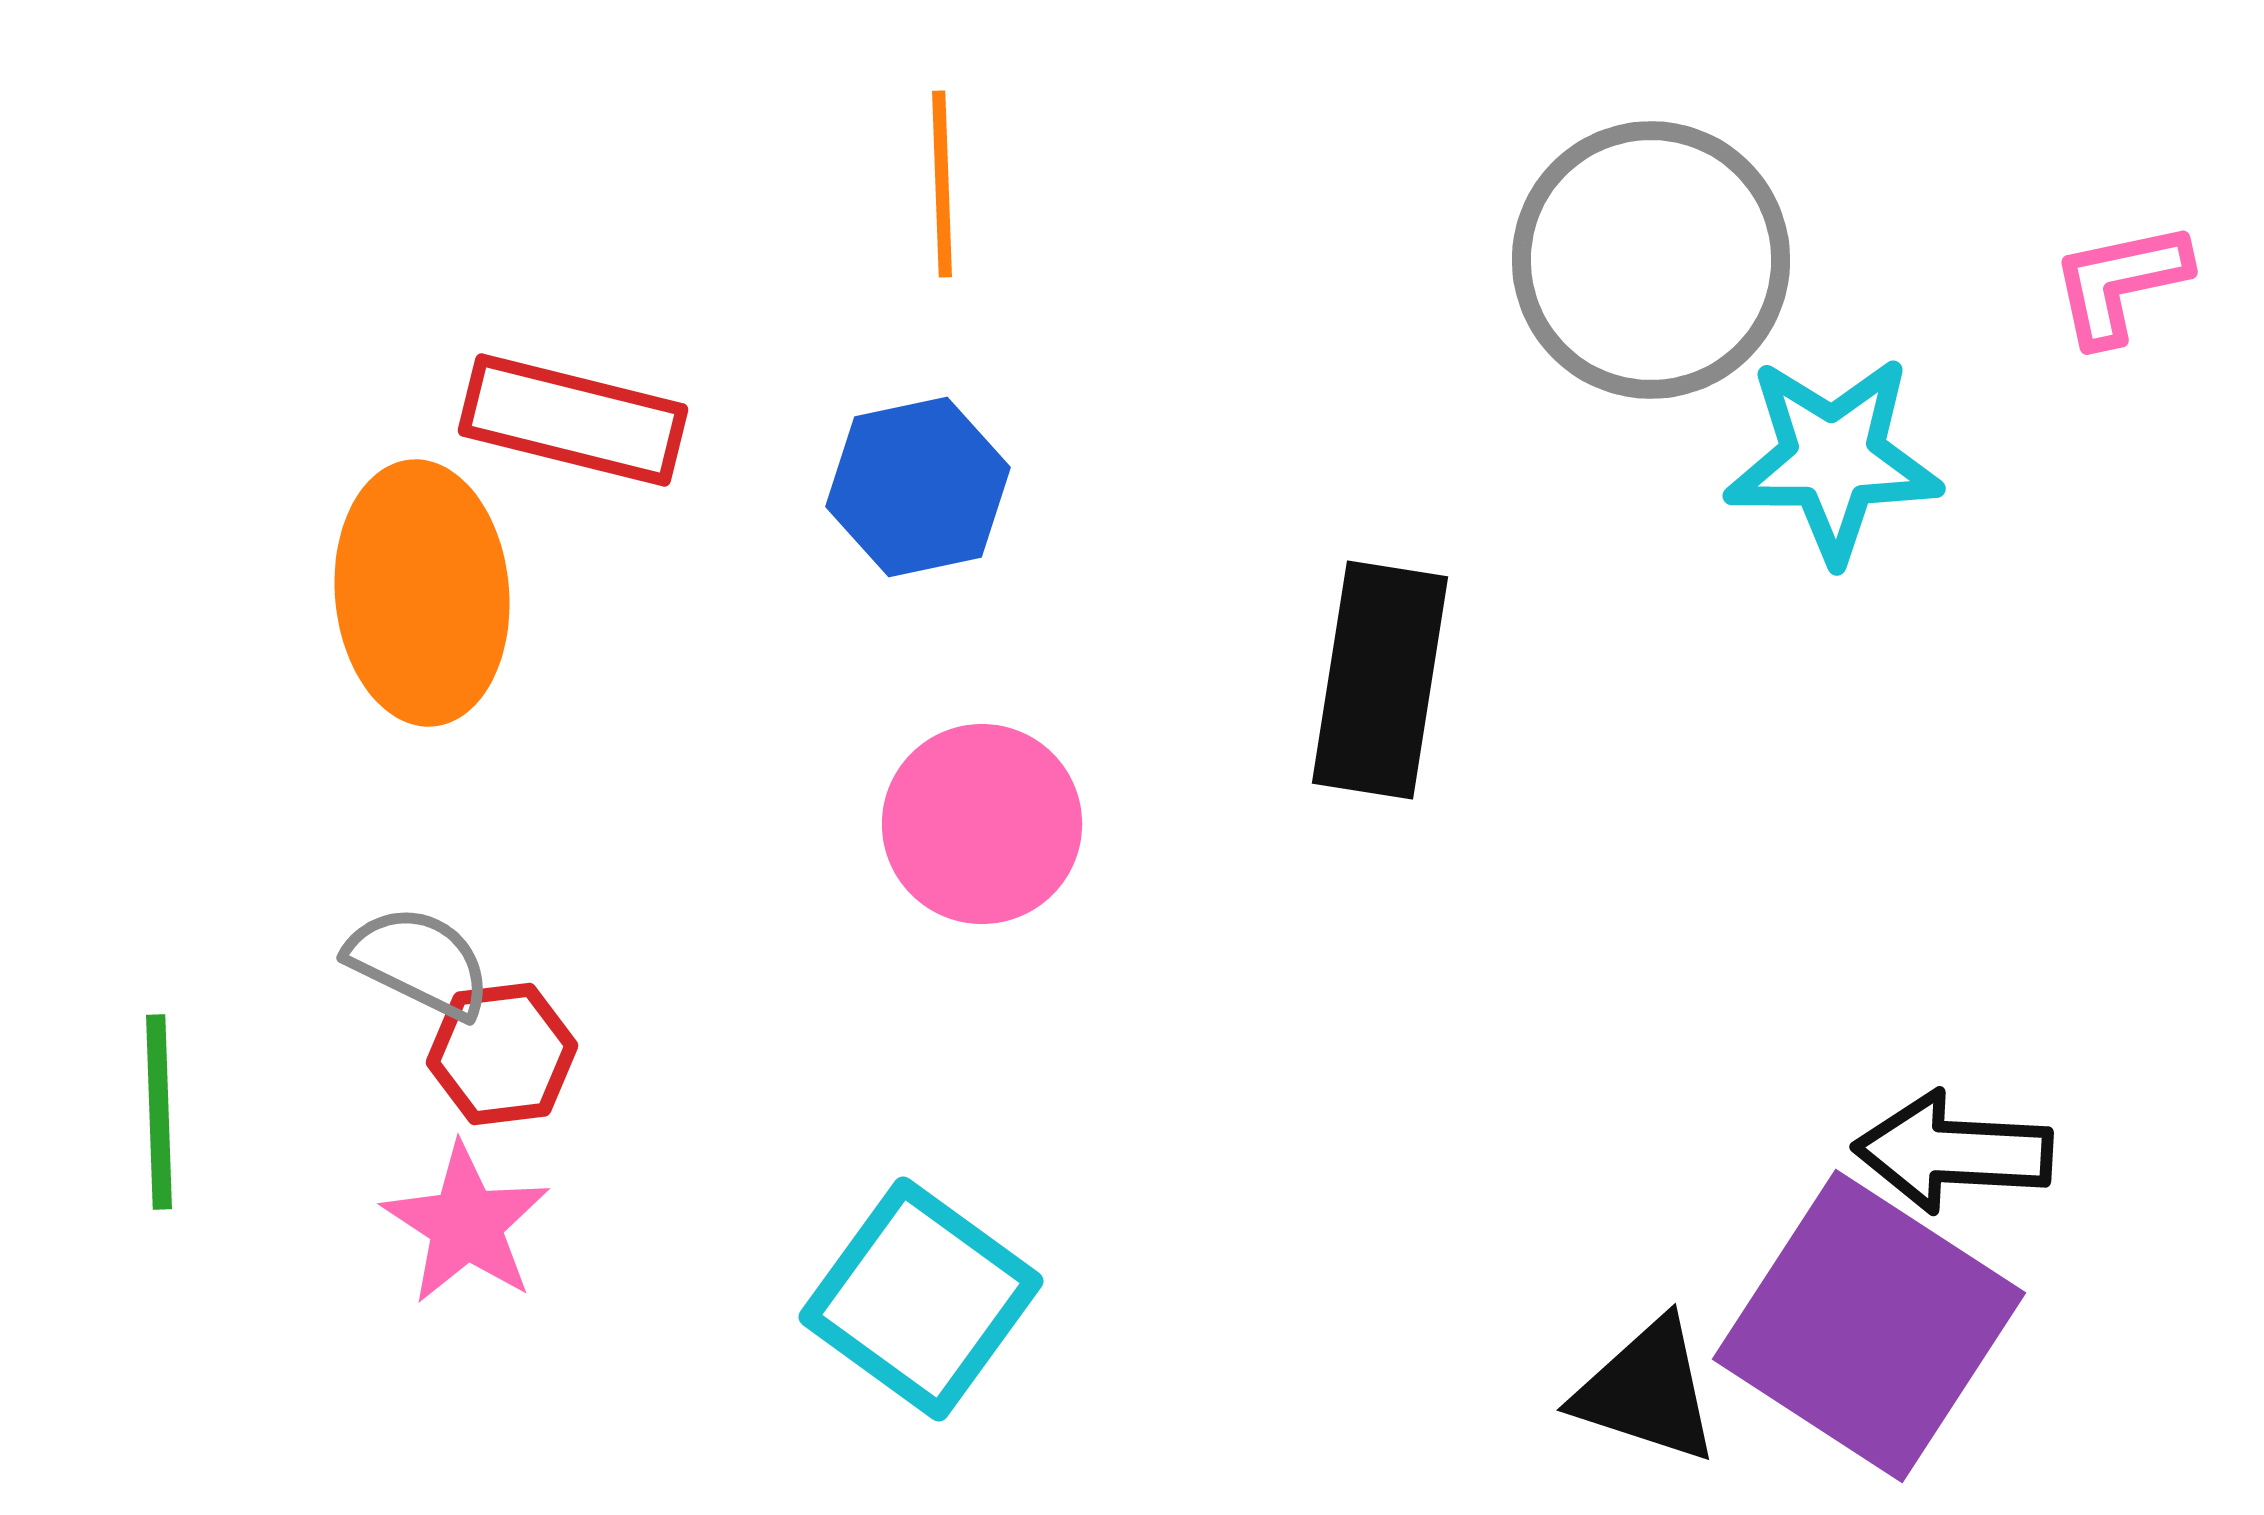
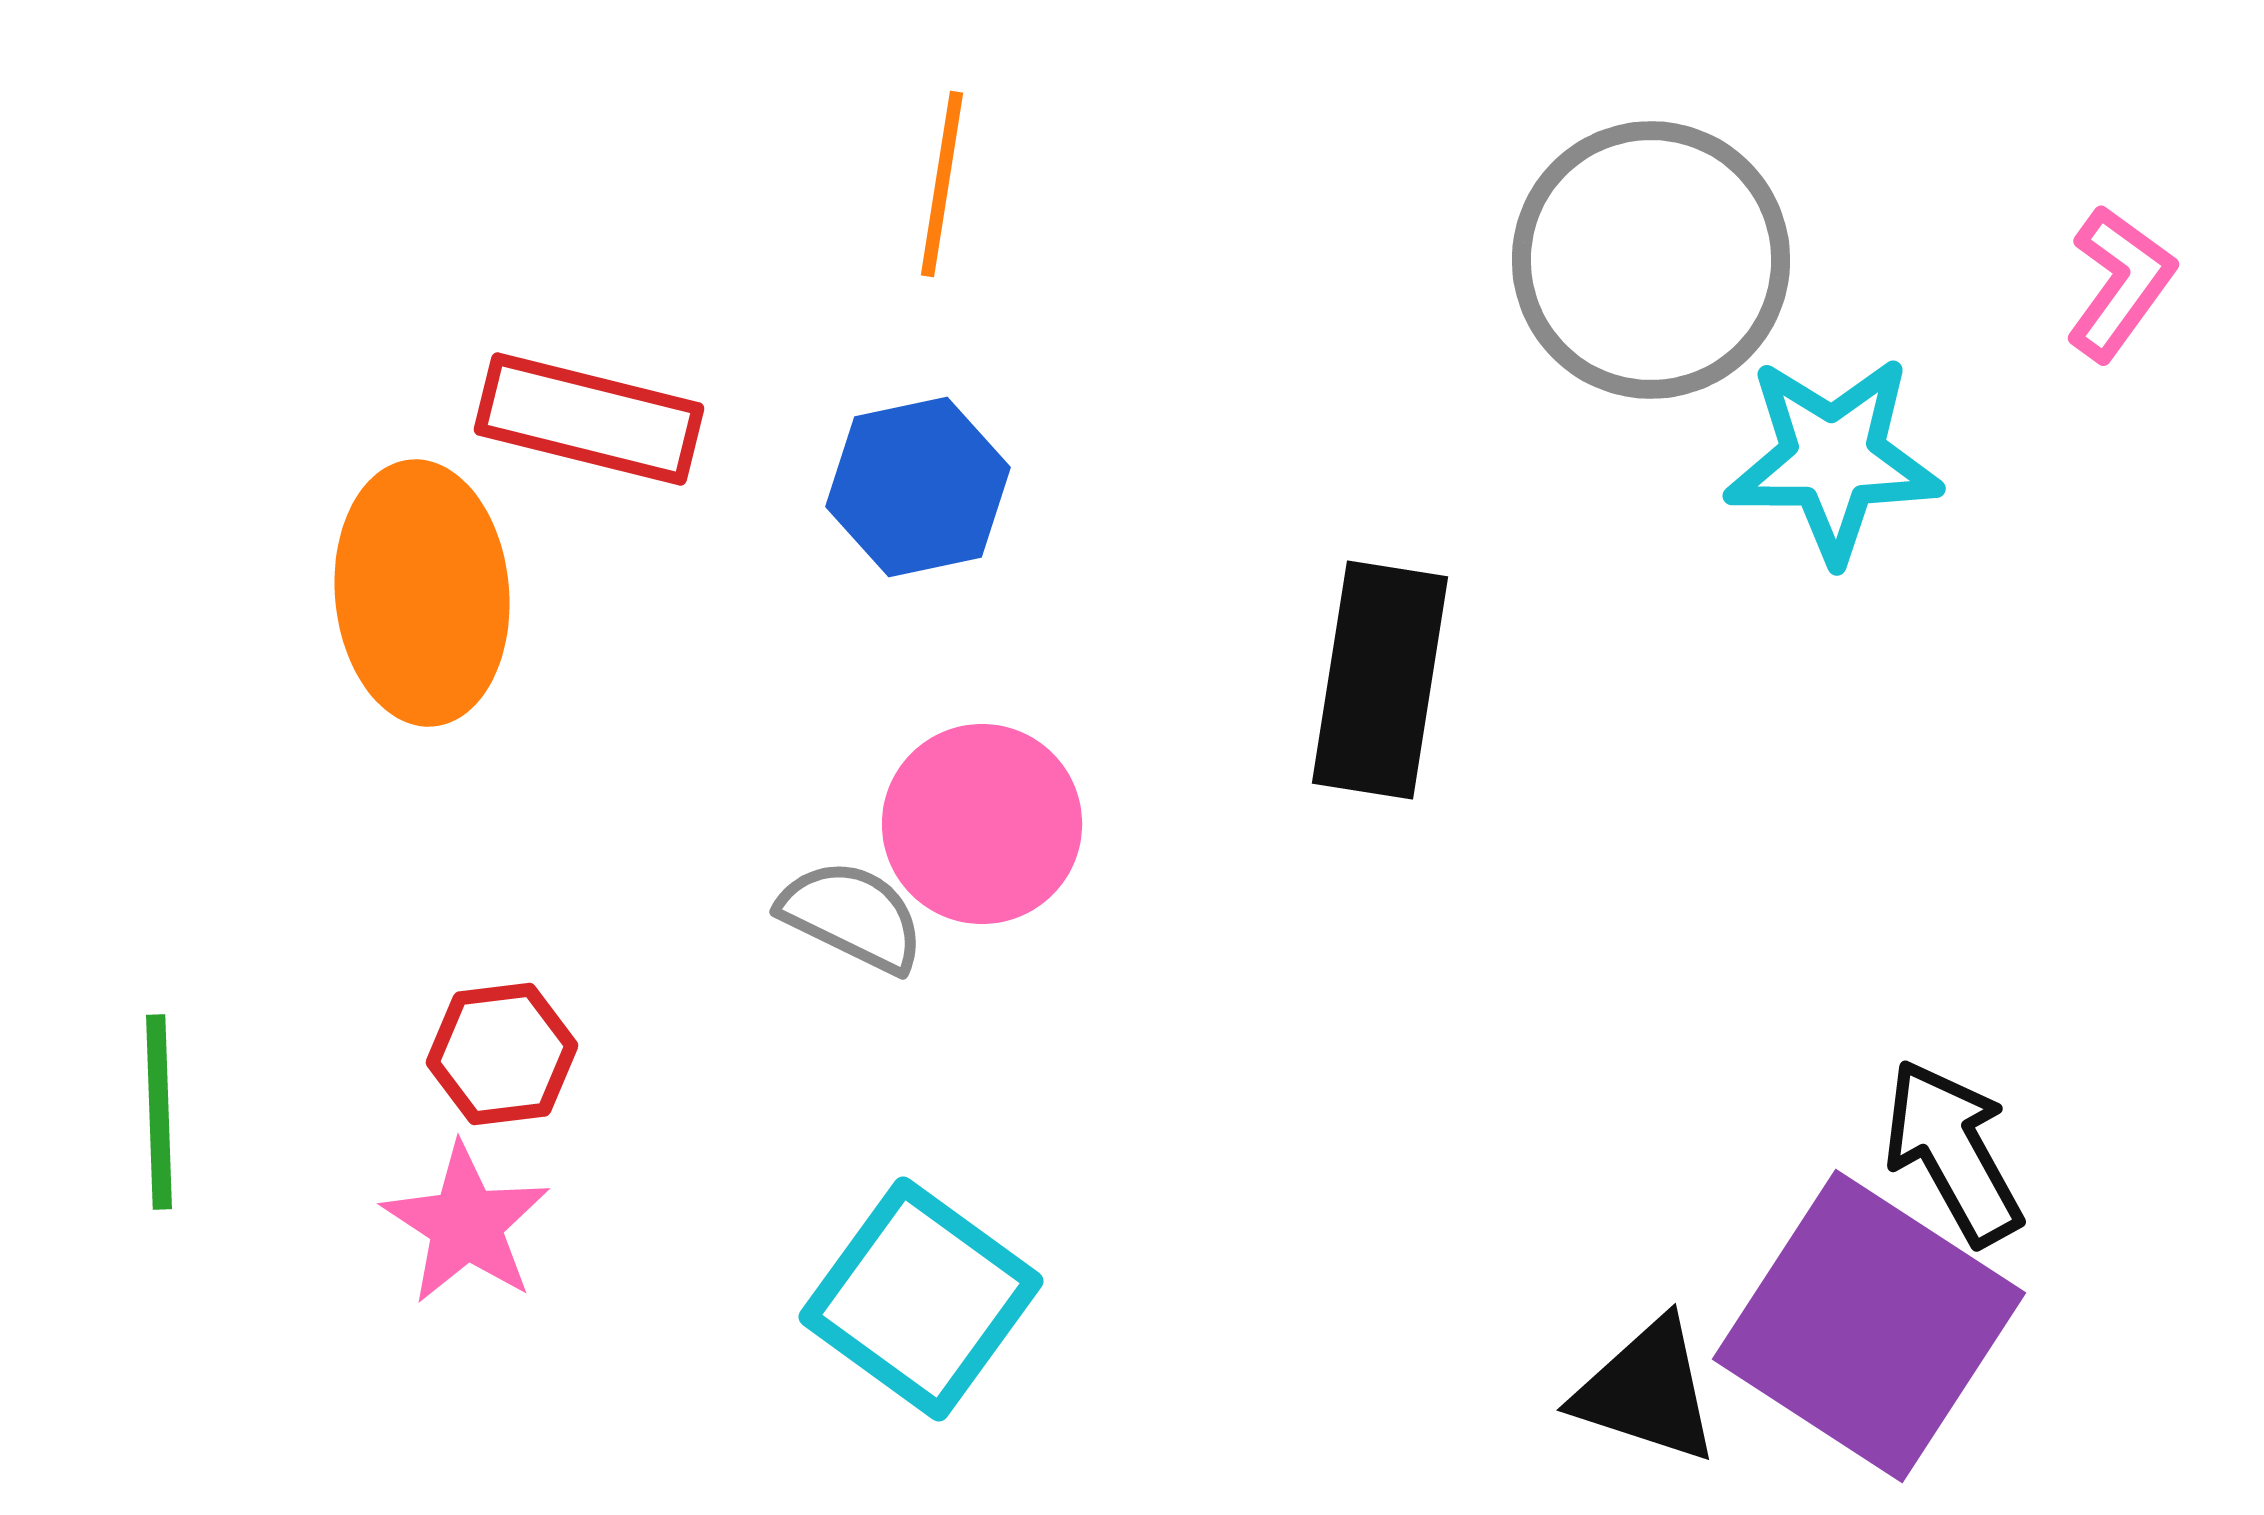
orange line: rotated 11 degrees clockwise
pink L-shape: rotated 138 degrees clockwise
red rectangle: moved 16 px right, 1 px up
gray semicircle: moved 433 px right, 46 px up
black arrow: rotated 58 degrees clockwise
